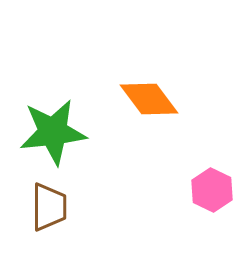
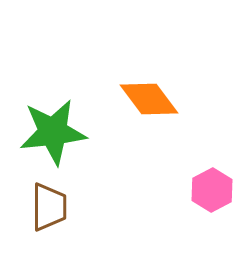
pink hexagon: rotated 6 degrees clockwise
